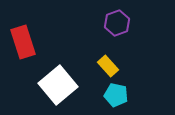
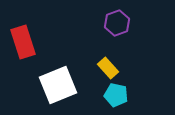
yellow rectangle: moved 2 px down
white square: rotated 18 degrees clockwise
